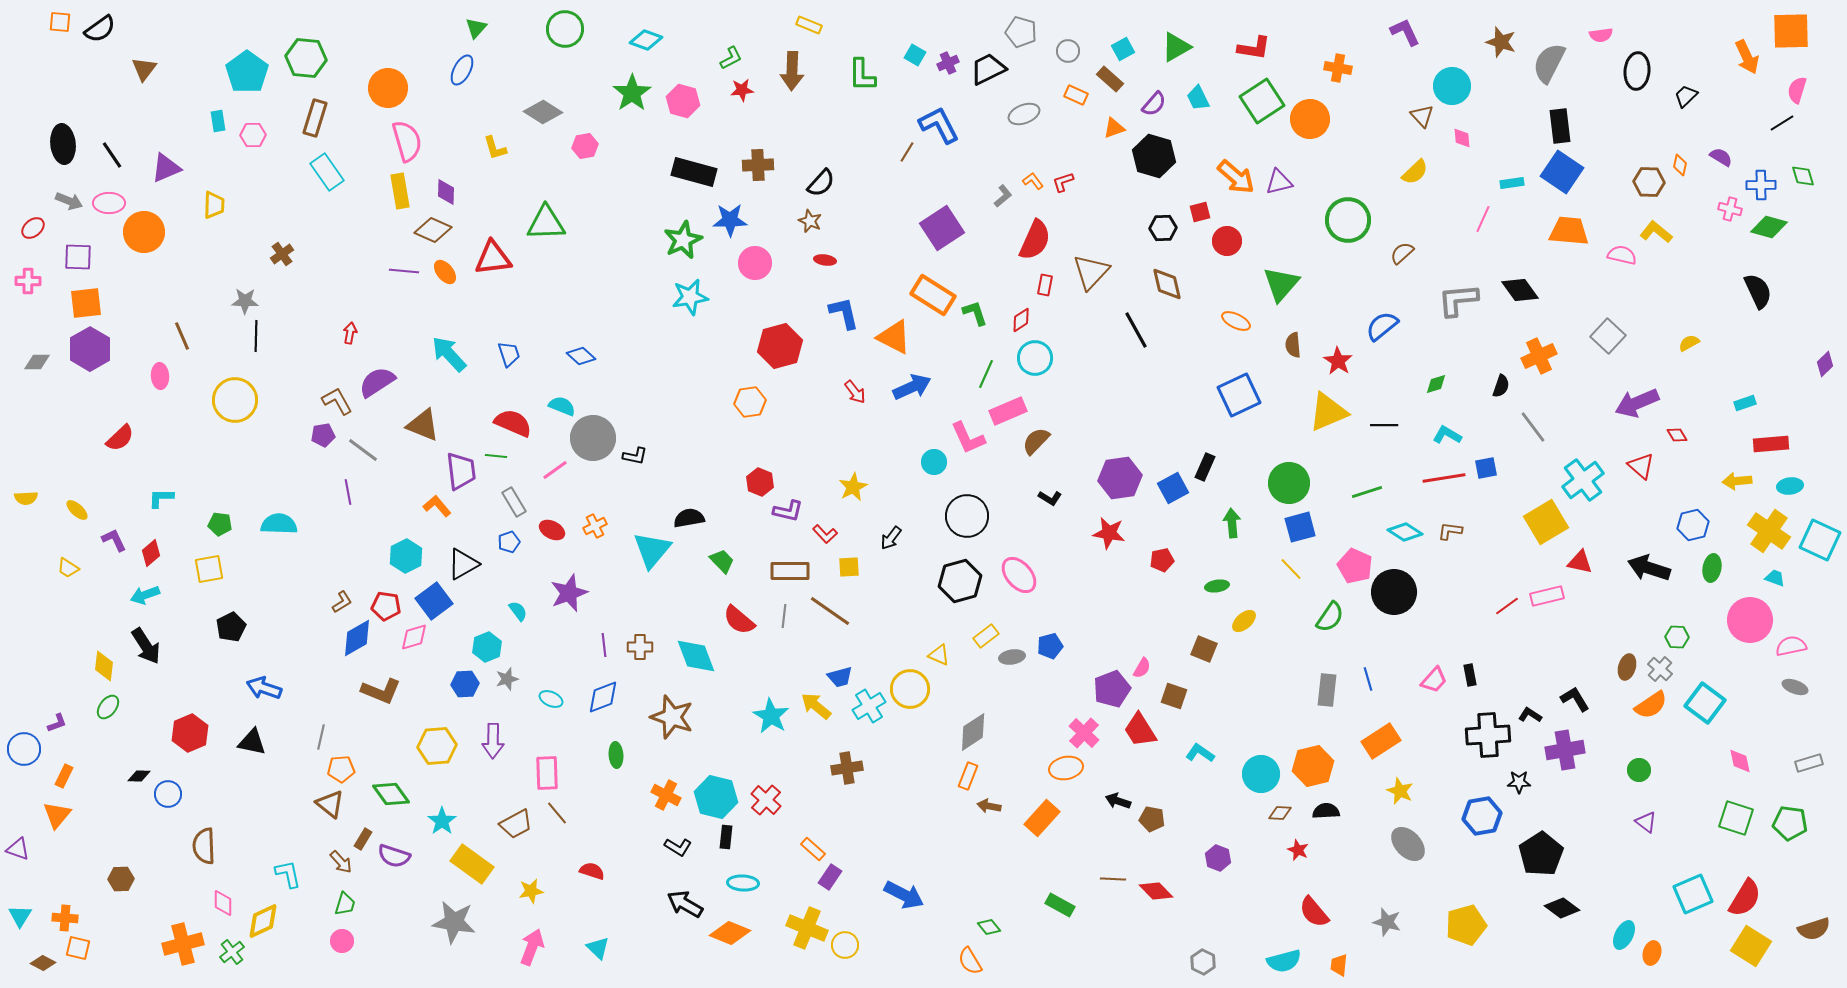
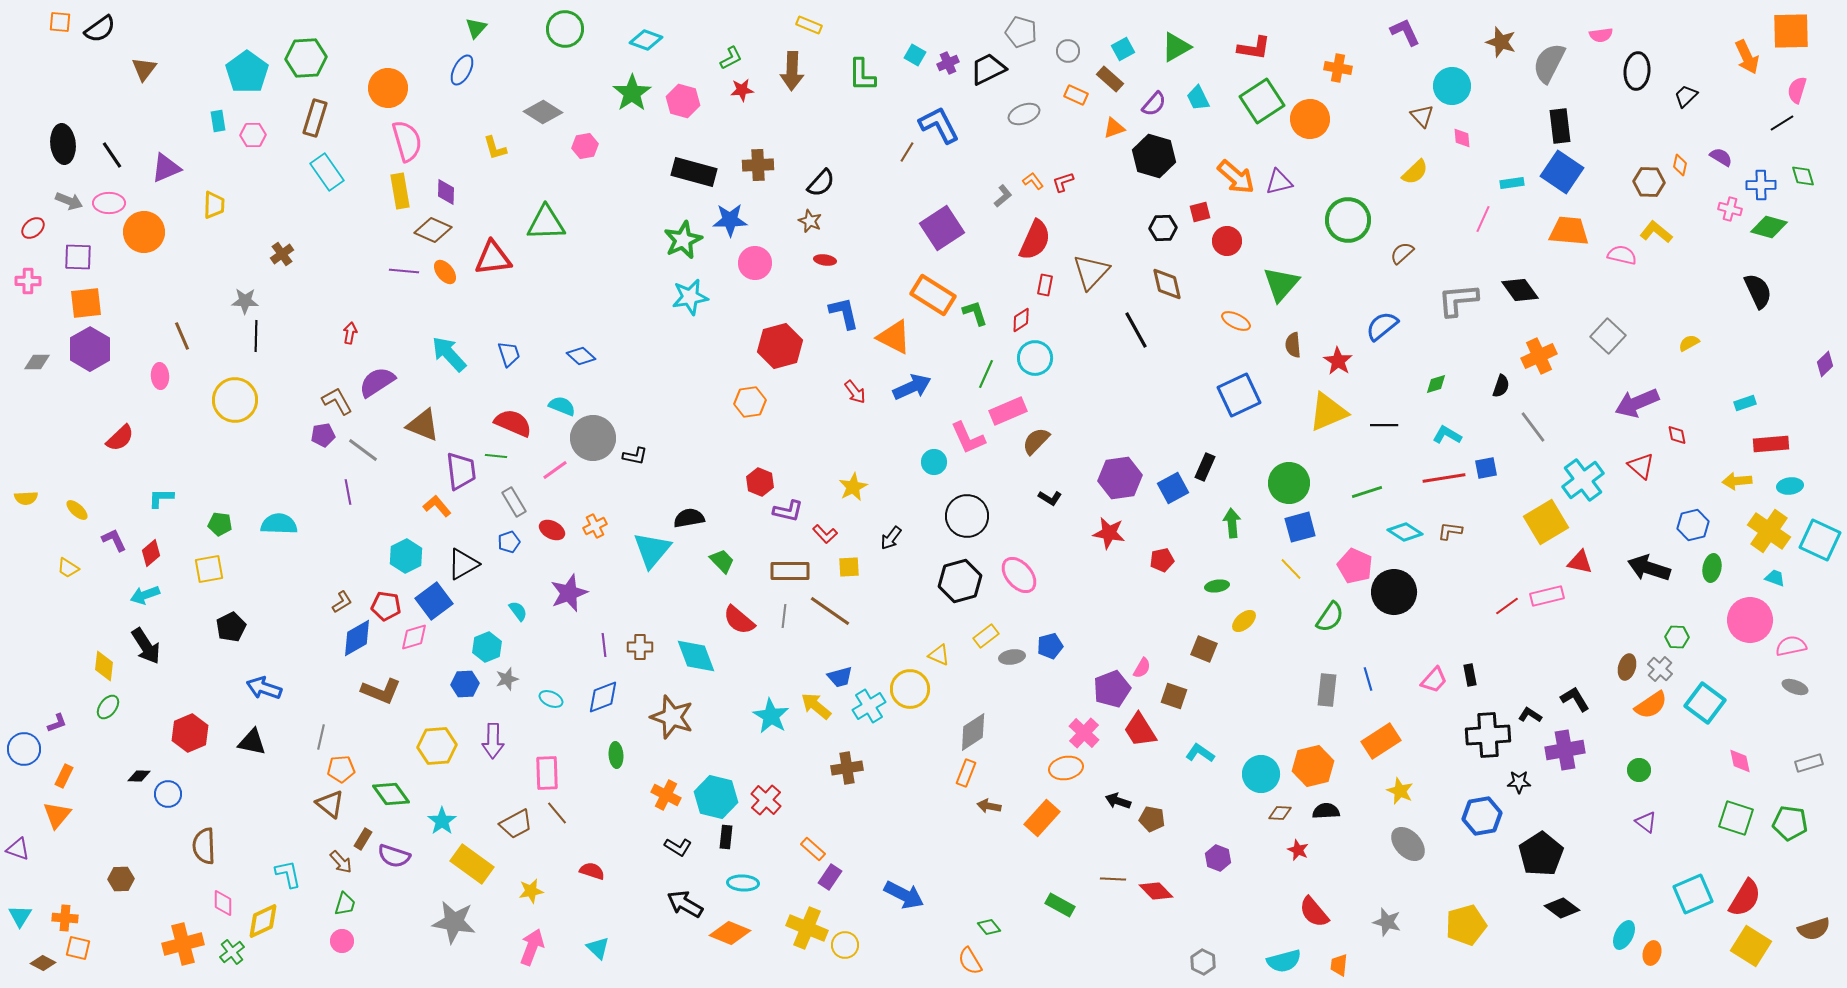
green hexagon at (306, 58): rotated 9 degrees counterclockwise
red diamond at (1677, 435): rotated 20 degrees clockwise
orange rectangle at (968, 776): moved 2 px left, 3 px up
